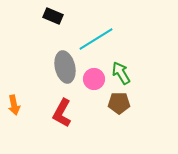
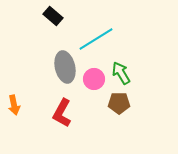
black rectangle: rotated 18 degrees clockwise
